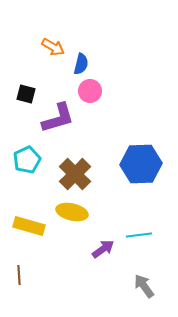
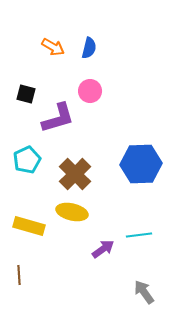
blue semicircle: moved 8 px right, 16 px up
gray arrow: moved 6 px down
